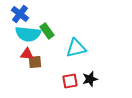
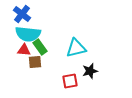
blue cross: moved 2 px right
green rectangle: moved 7 px left, 16 px down
red triangle: moved 3 px left, 4 px up
black star: moved 8 px up
